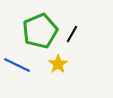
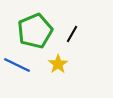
green pentagon: moved 5 px left
